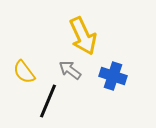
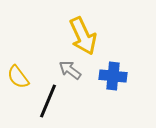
yellow semicircle: moved 6 px left, 5 px down
blue cross: rotated 12 degrees counterclockwise
